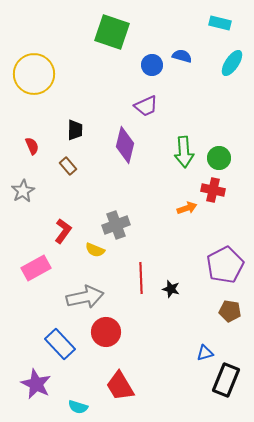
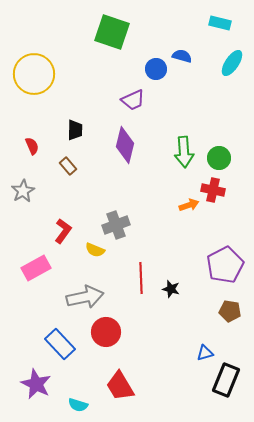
blue circle: moved 4 px right, 4 px down
purple trapezoid: moved 13 px left, 6 px up
orange arrow: moved 2 px right, 3 px up
cyan semicircle: moved 2 px up
